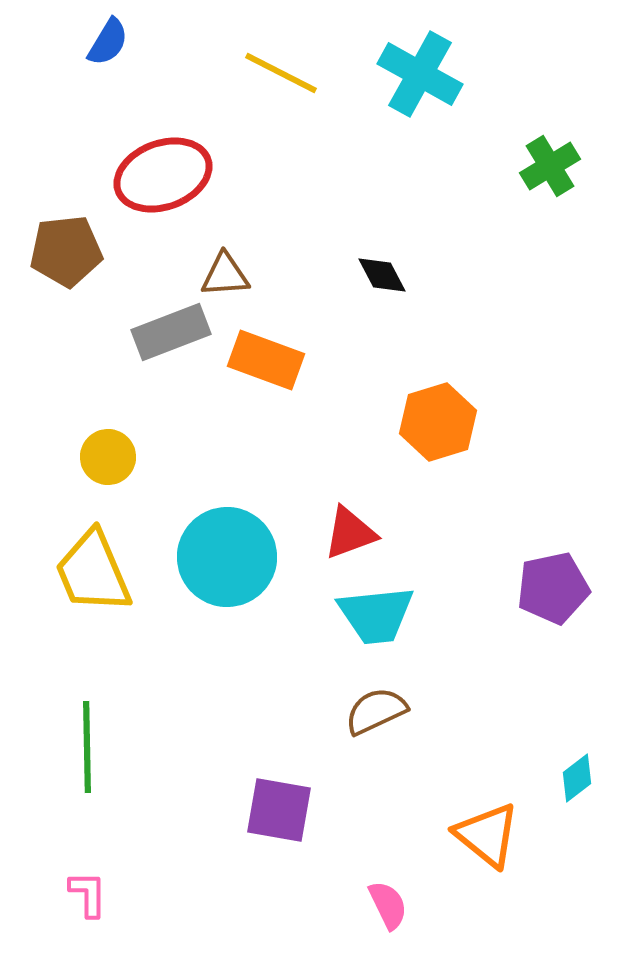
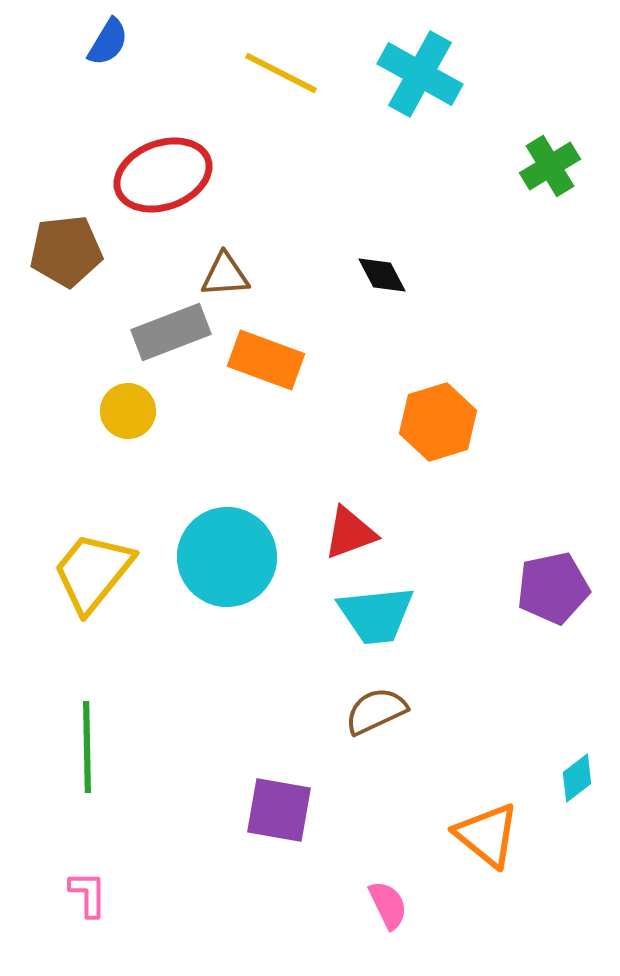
yellow circle: moved 20 px right, 46 px up
yellow trapezoid: rotated 62 degrees clockwise
